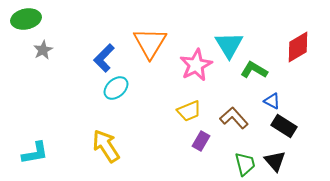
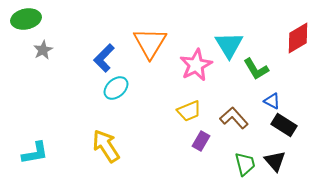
red diamond: moved 9 px up
green L-shape: moved 2 px right, 1 px up; rotated 152 degrees counterclockwise
black rectangle: moved 1 px up
